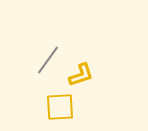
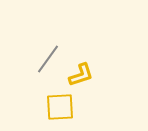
gray line: moved 1 px up
